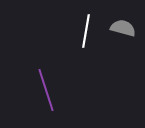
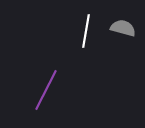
purple line: rotated 45 degrees clockwise
